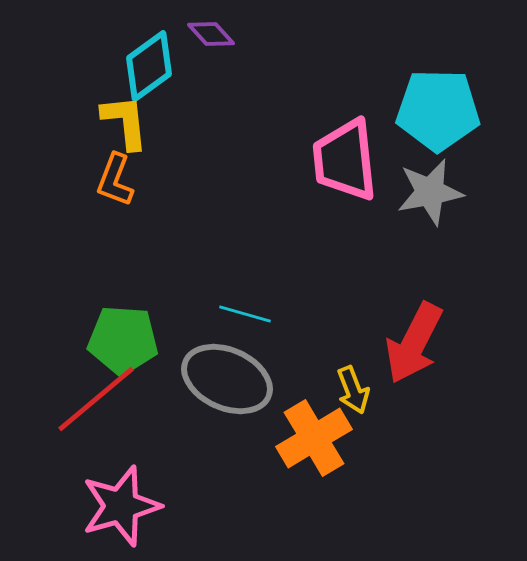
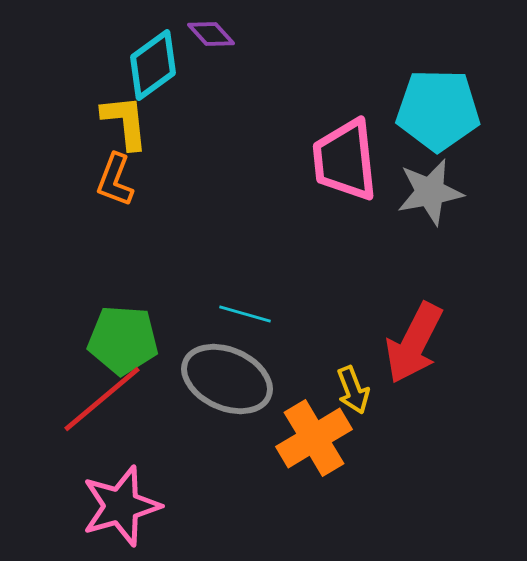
cyan diamond: moved 4 px right, 1 px up
red line: moved 6 px right
